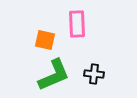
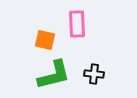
green L-shape: rotated 9 degrees clockwise
